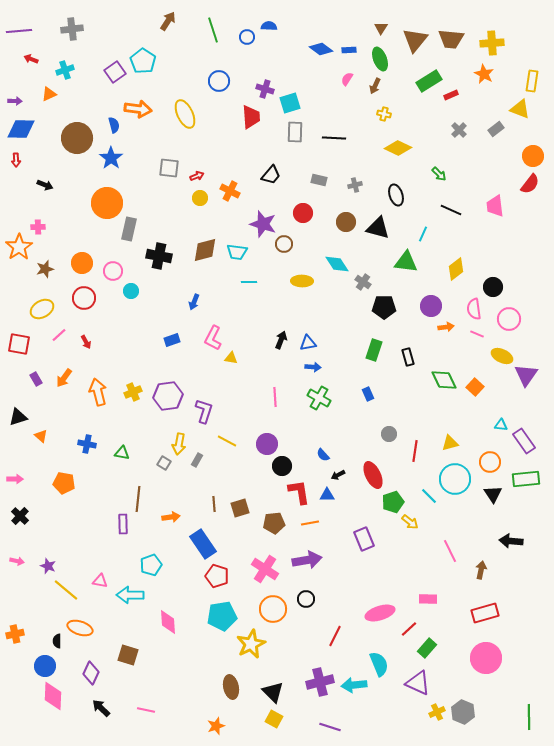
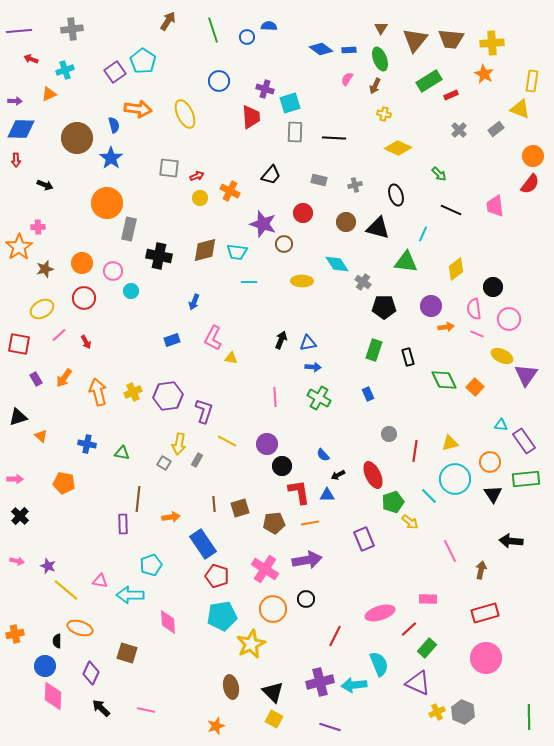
brown square at (128, 655): moved 1 px left, 2 px up
